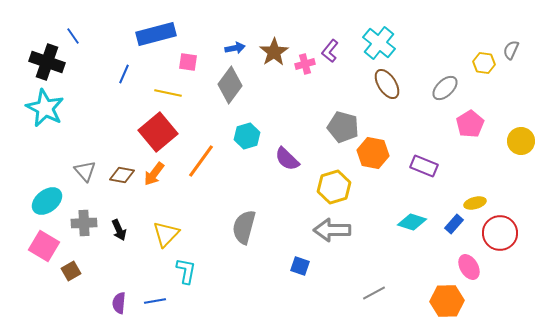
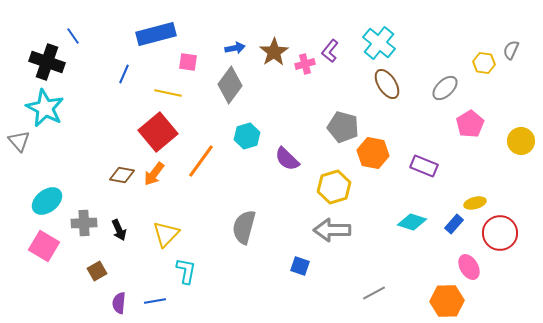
gray triangle at (85, 171): moved 66 px left, 30 px up
brown square at (71, 271): moved 26 px right
